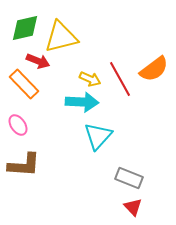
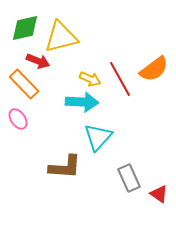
pink ellipse: moved 6 px up
cyan triangle: moved 1 px down
brown L-shape: moved 41 px right, 2 px down
gray rectangle: rotated 44 degrees clockwise
red triangle: moved 26 px right, 13 px up; rotated 12 degrees counterclockwise
